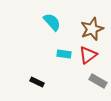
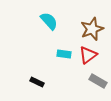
cyan semicircle: moved 3 px left, 1 px up
